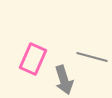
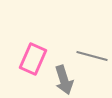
gray line: moved 1 px up
